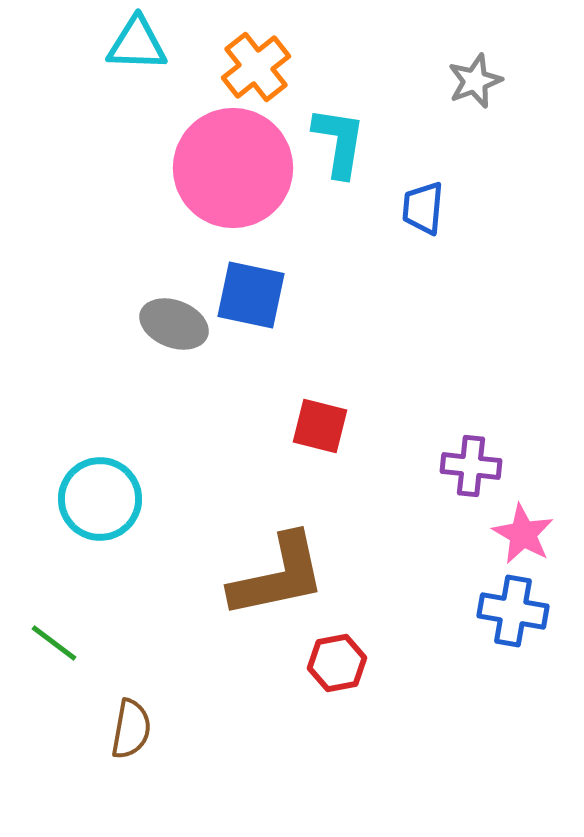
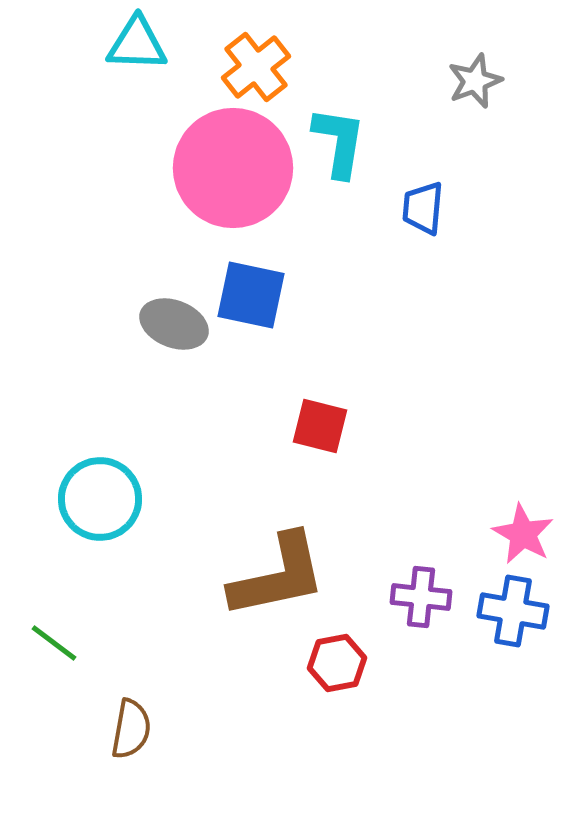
purple cross: moved 50 px left, 131 px down
